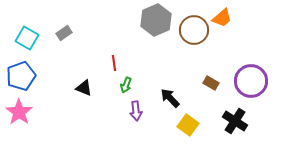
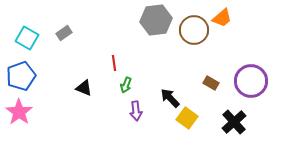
gray hexagon: rotated 16 degrees clockwise
black cross: moved 1 px left, 1 px down; rotated 15 degrees clockwise
yellow square: moved 1 px left, 7 px up
